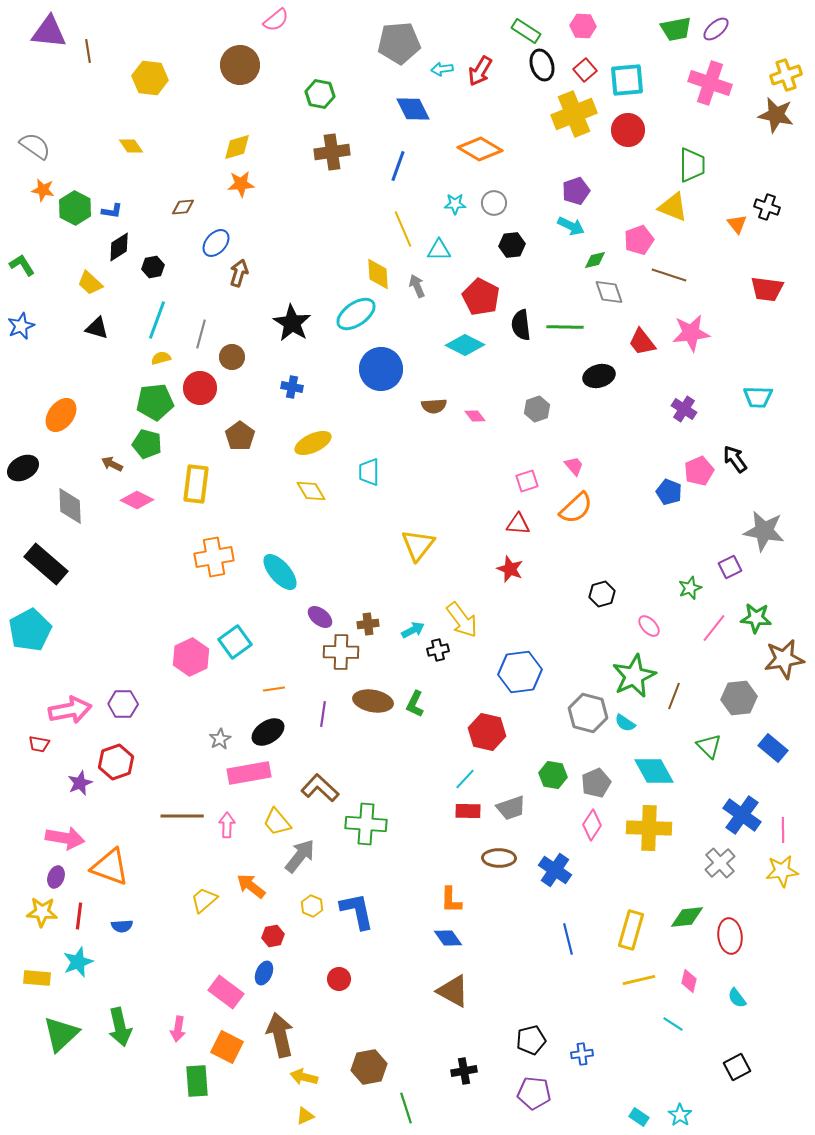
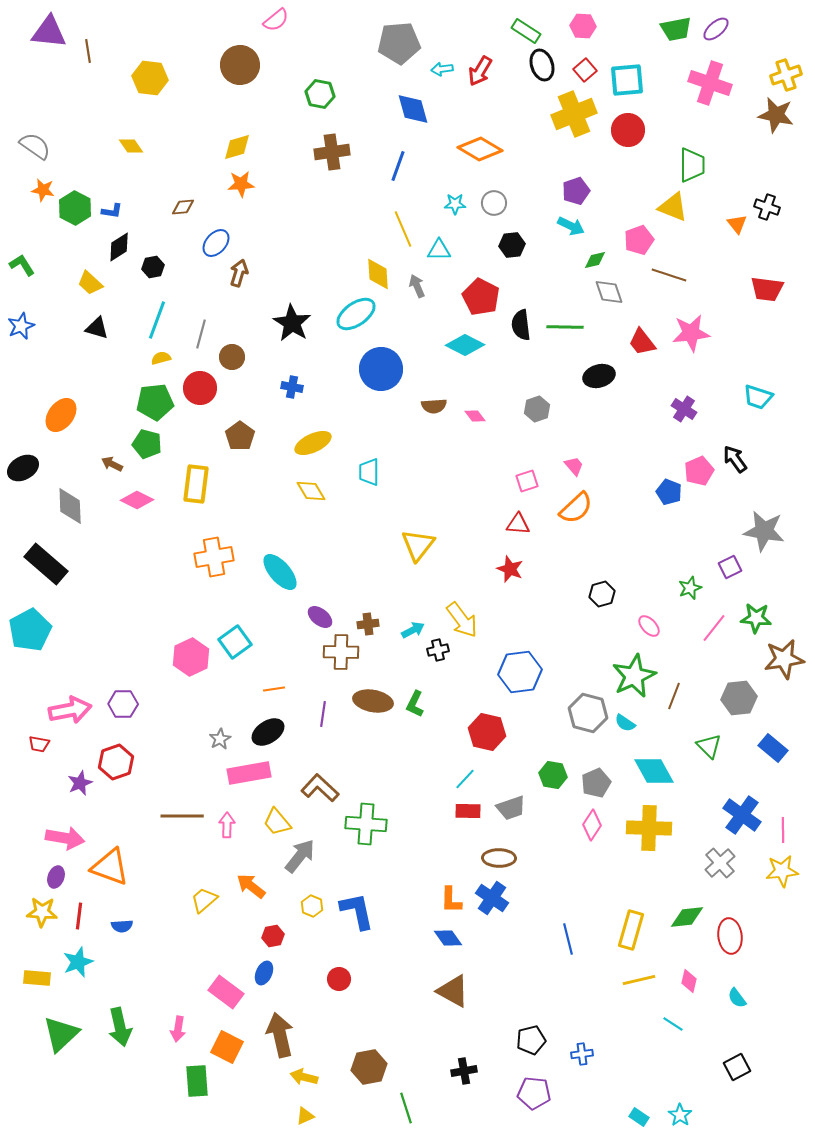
blue diamond at (413, 109): rotated 12 degrees clockwise
cyan trapezoid at (758, 397): rotated 16 degrees clockwise
blue cross at (555, 870): moved 63 px left, 28 px down
